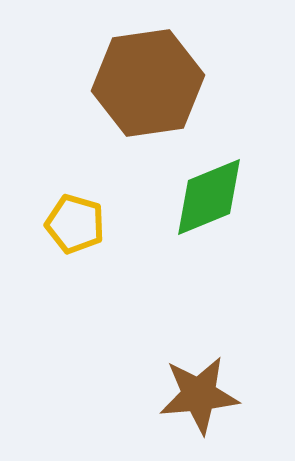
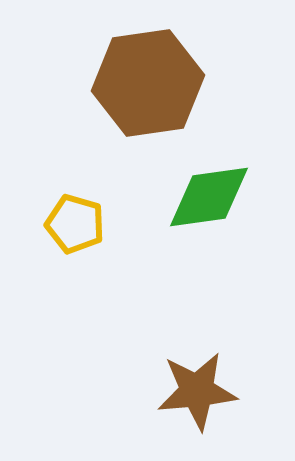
green diamond: rotated 14 degrees clockwise
brown star: moved 2 px left, 4 px up
